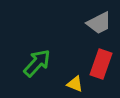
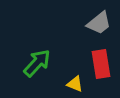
gray trapezoid: rotated 12 degrees counterclockwise
red rectangle: rotated 28 degrees counterclockwise
